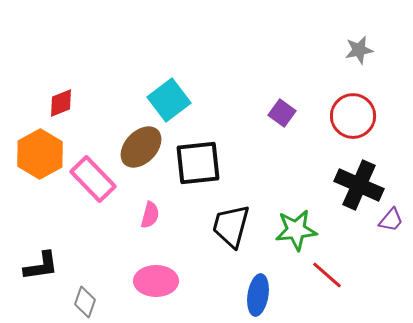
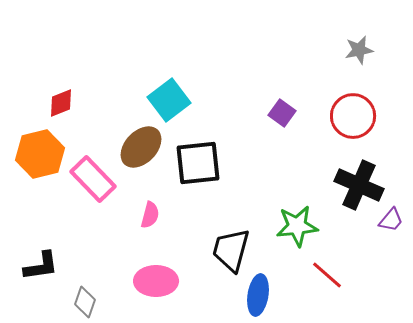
orange hexagon: rotated 15 degrees clockwise
black trapezoid: moved 24 px down
green star: moved 1 px right, 4 px up
